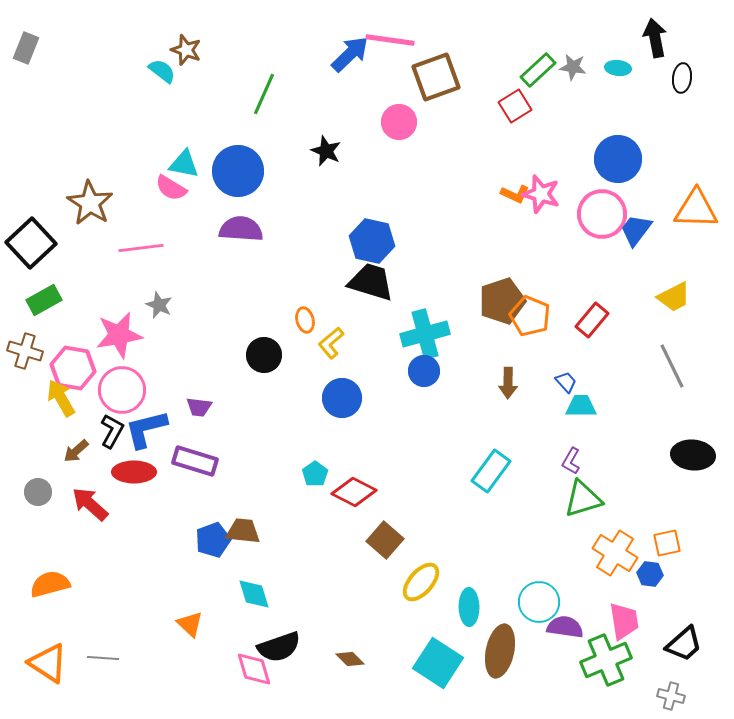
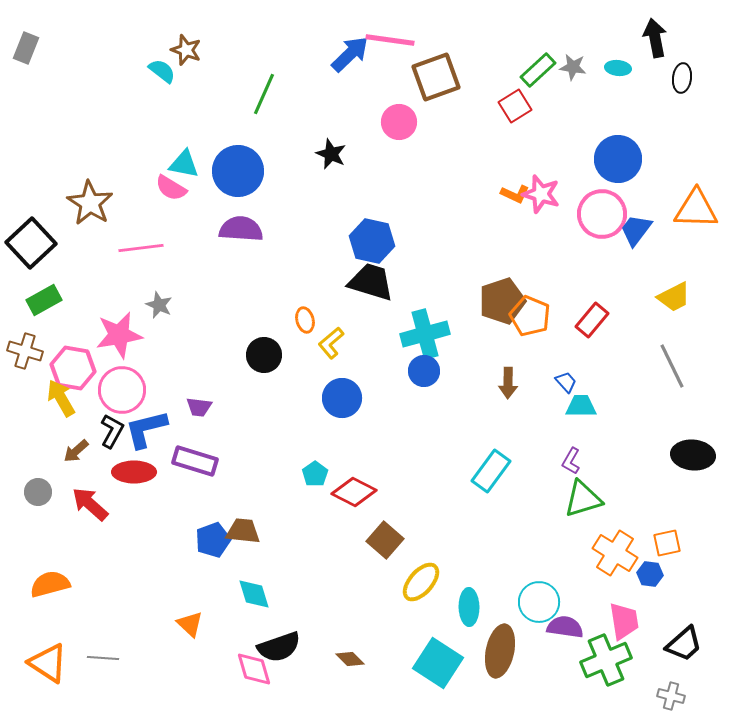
black star at (326, 151): moved 5 px right, 3 px down
